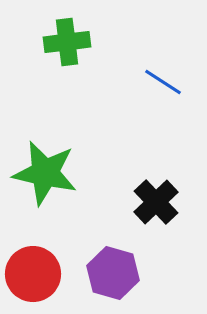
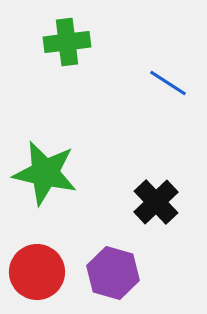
blue line: moved 5 px right, 1 px down
red circle: moved 4 px right, 2 px up
